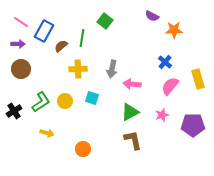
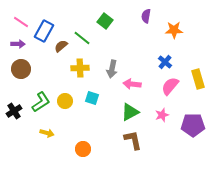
purple semicircle: moved 6 px left; rotated 72 degrees clockwise
green line: rotated 60 degrees counterclockwise
yellow cross: moved 2 px right, 1 px up
